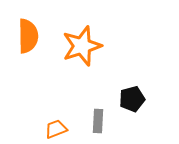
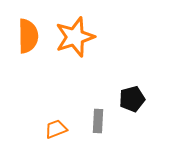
orange star: moved 7 px left, 9 px up
